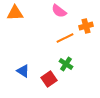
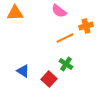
red square: rotated 14 degrees counterclockwise
